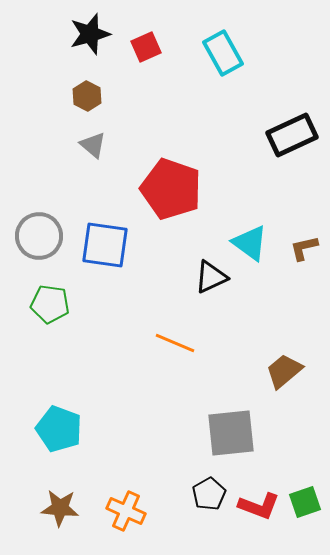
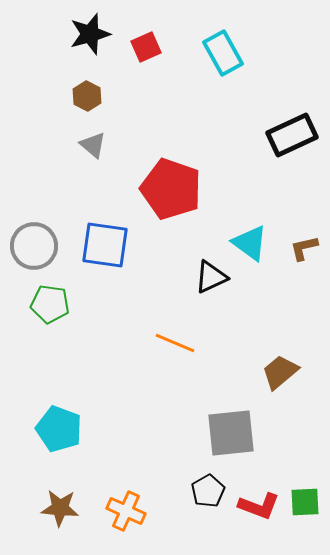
gray circle: moved 5 px left, 10 px down
brown trapezoid: moved 4 px left, 1 px down
black pentagon: moved 1 px left, 3 px up
green square: rotated 16 degrees clockwise
